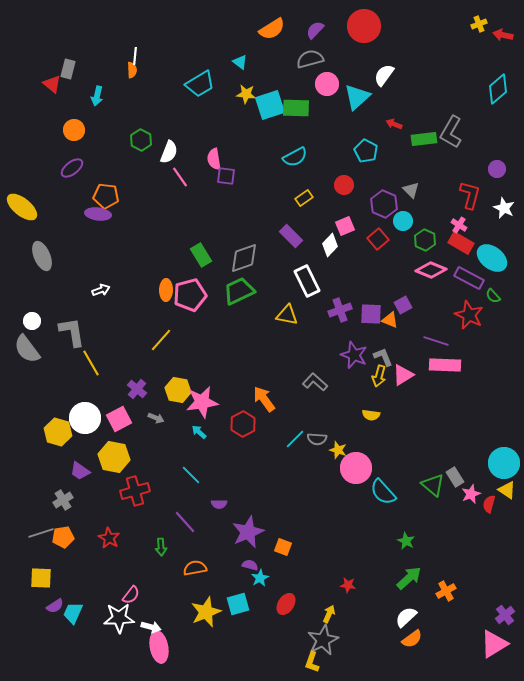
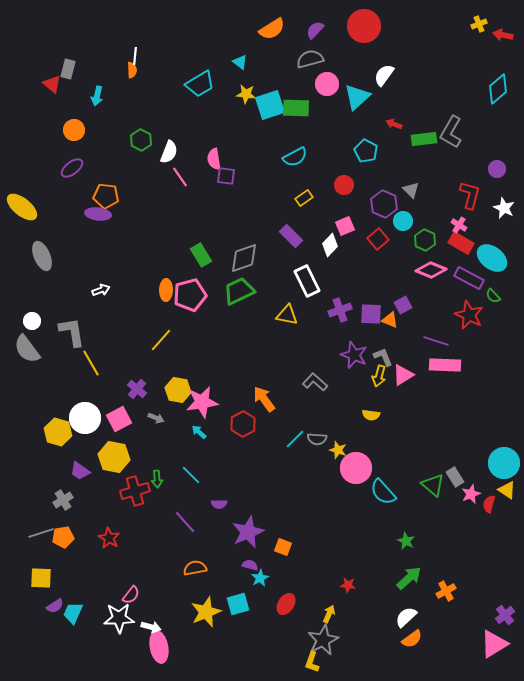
green arrow at (161, 547): moved 4 px left, 68 px up
